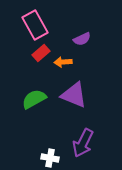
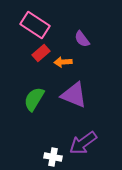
pink rectangle: rotated 28 degrees counterclockwise
purple semicircle: rotated 78 degrees clockwise
green semicircle: rotated 30 degrees counterclockwise
purple arrow: rotated 28 degrees clockwise
white cross: moved 3 px right, 1 px up
